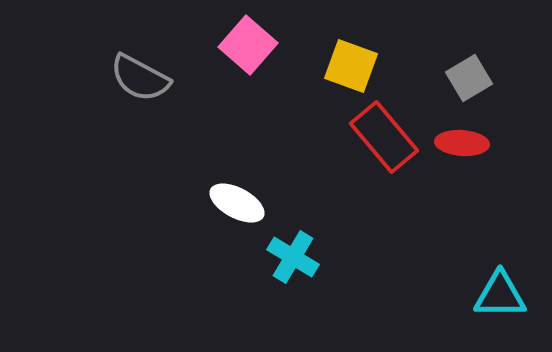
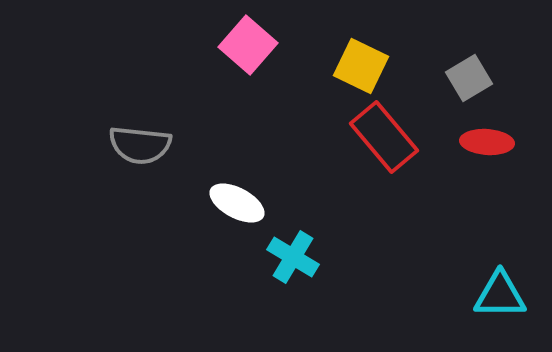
yellow square: moved 10 px right; rotated 6 degrees clockwise
gray semicircle: moved 67 px down; rotated 22 degrees counterclockwise
red ellipse: moved 25 px right, 1 px up
